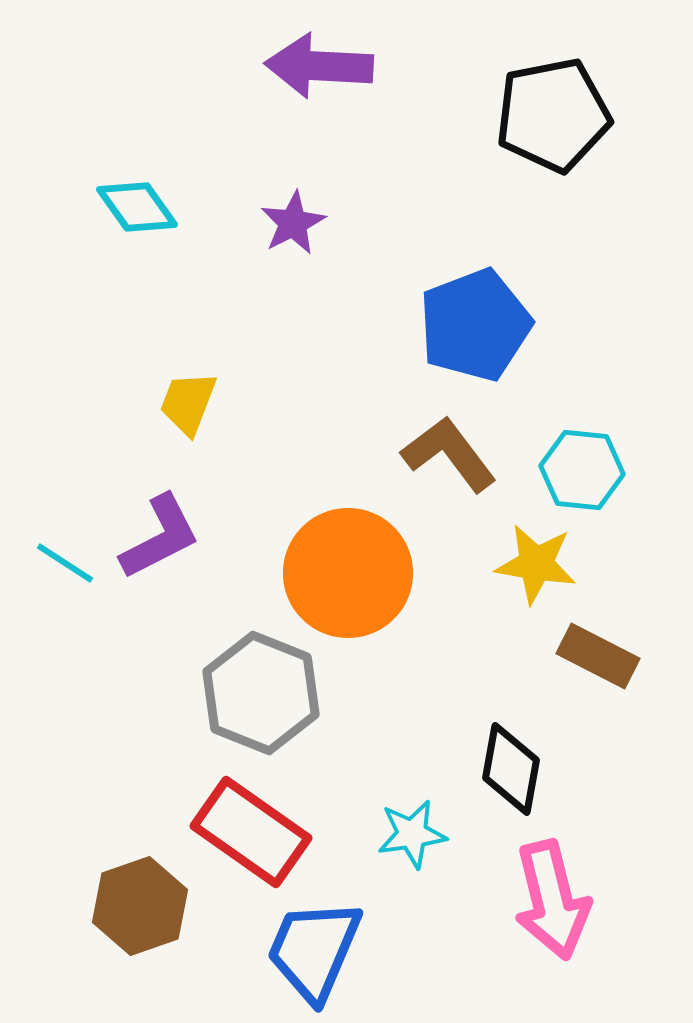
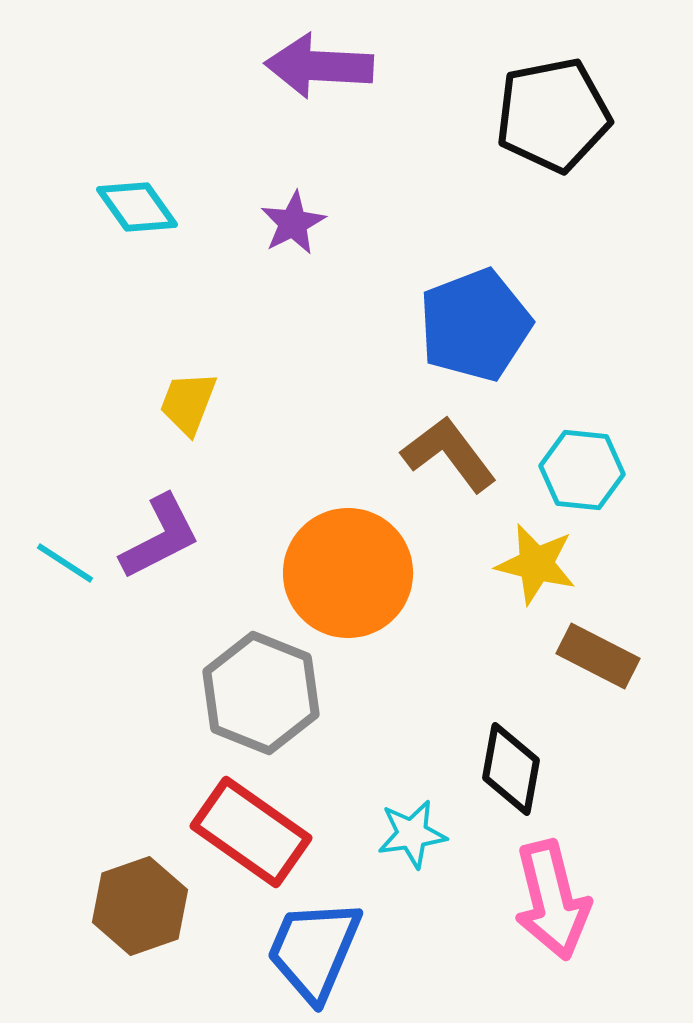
yellow star: rotated 4 degrees clockwise
